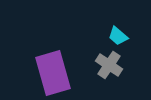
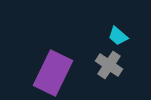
purple rectangle: rotated 42 degrees clockwise
